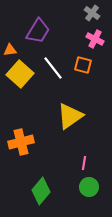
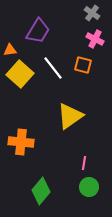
orange cross: rotated 20 degrees clockwise
